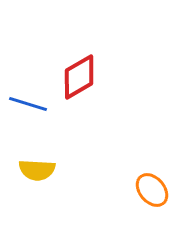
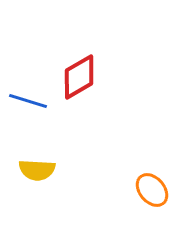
blue line: moved 3 px up
